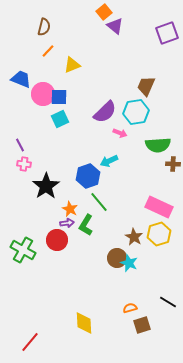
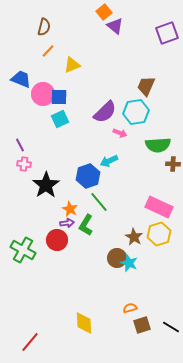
black star: moved 1 px up
black line: moved 3 px right, 25 px down
